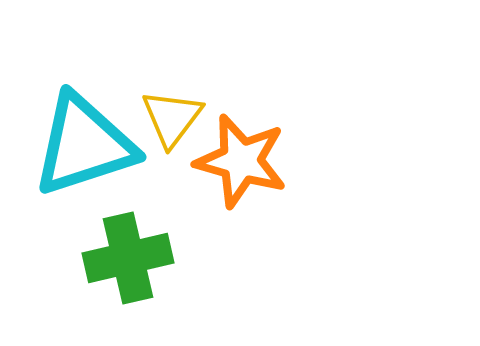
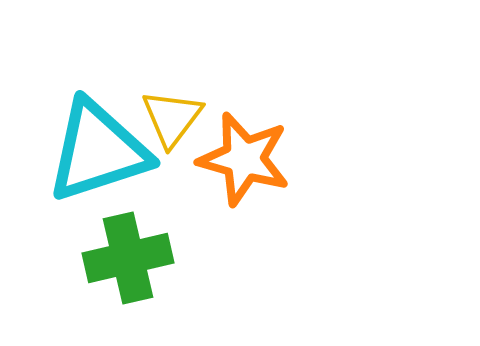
cyan triangle: moved 14 px right, 6 px down
orange star: moved 3 px right, 2 px up
